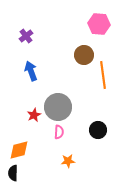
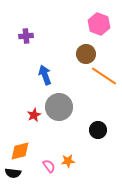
pink hexagon: rotated 15 degrees clockwise
purple cross: rotated 32 degrees clockwise
brown circle: moved 2 px right, 1 px up
blue arrow: moved 14 px right, 4 px down
orange line: moved 1 px right, 1 px down; rotated 48 degrees counterclockwise
gray circle: moved 1 px right
pink semicircle: moved 10 px left, 34 px down; rotated 40 degrees counterclockwise
orange diamond: moved 1 px right, 1 px down
black semicircle: rotated 84 degrees counterclockwise
